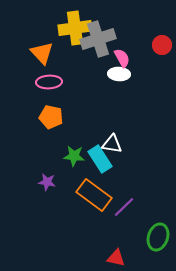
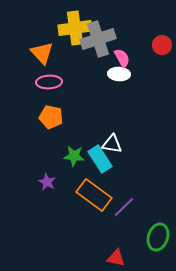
purple star: rotated 18 degrees clockwise
